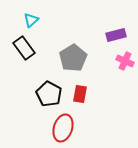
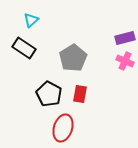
purple rectangle: moved 9 px right, 3 px down
black rectangle: rotated 20 degrees counterclockwise
